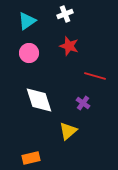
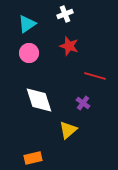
cyan triangle: moved 3 px down
yellow triangle: moved 1 px up
orange rectangle: moved 2 px right
